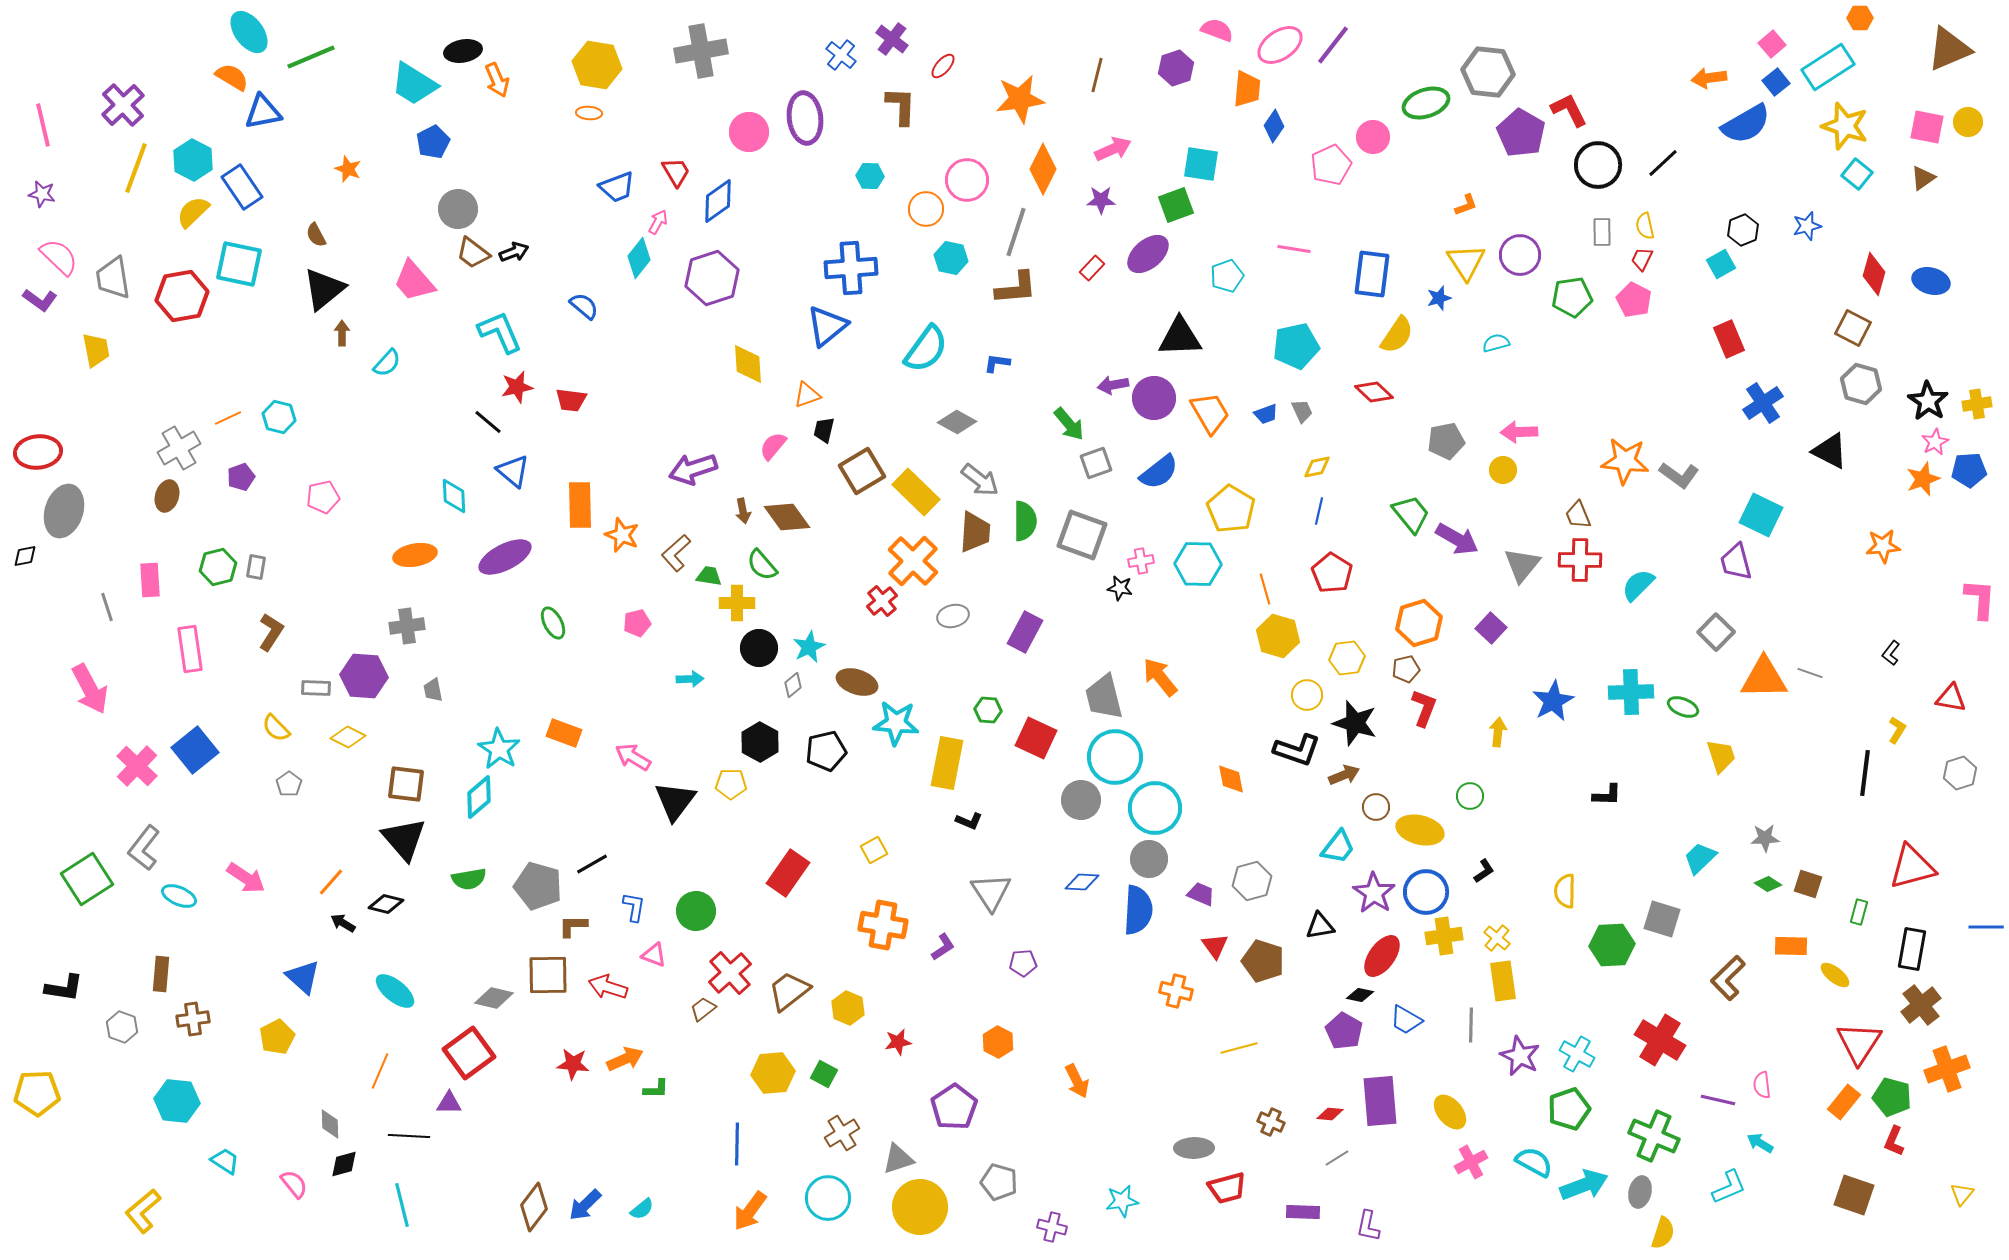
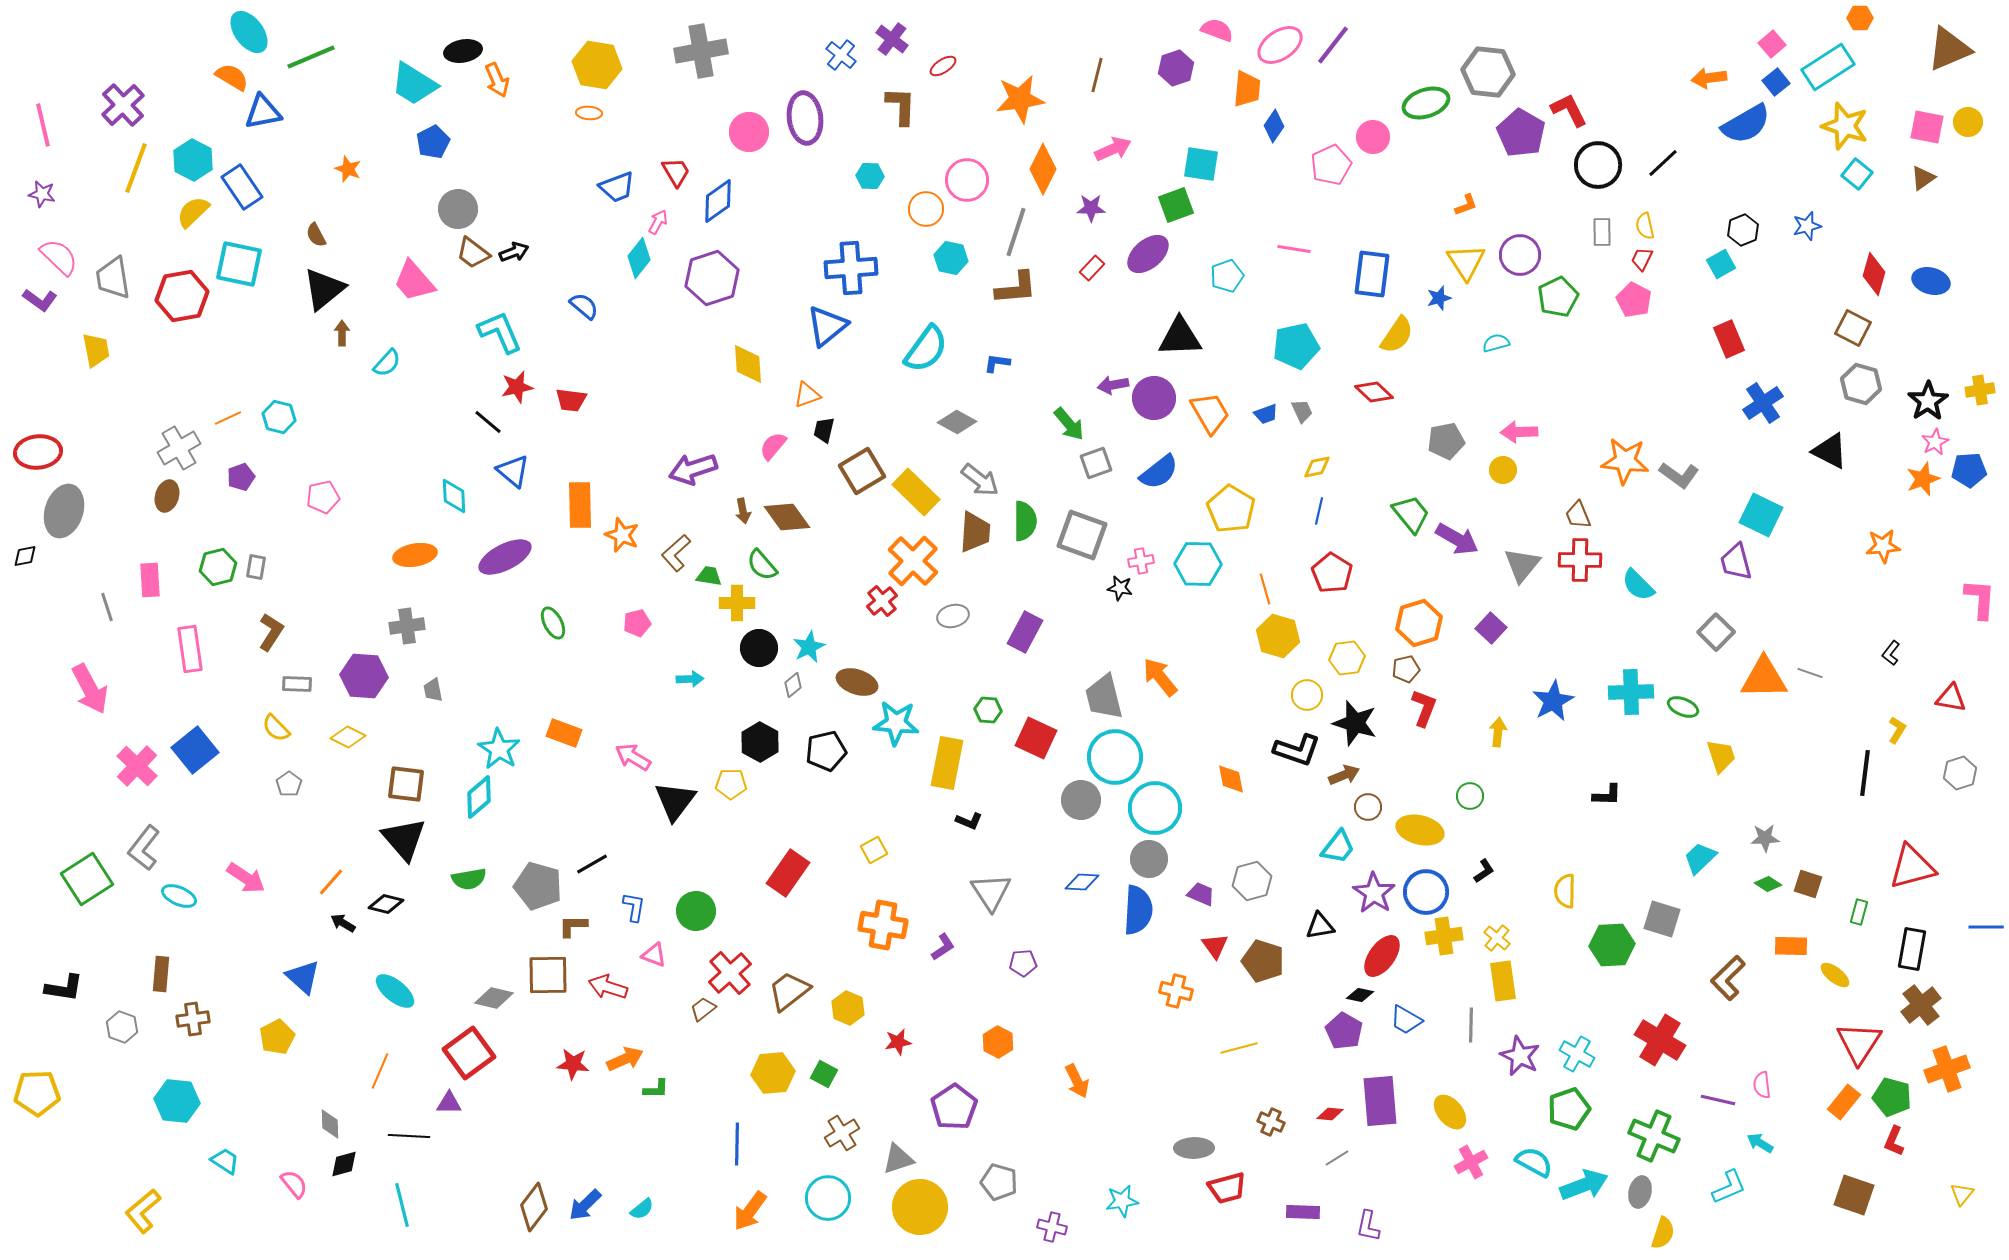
red ellipse at (943, 66): rotated 16 degrees clockwise
purple star at (1101, 200): moved 10 px left, 8 px down
green pentagon at (1572, 297): moved 14 px left; rotated 18 degrees counterclockwise
black star at (1928, 401): rotated 6 degrees clockwise
yellow cross at (1977, 404): moved 3 px right, 14 px up
cyan semicircle at (1638, 585): rotated 90 degrees counterclockwise
gray rectangle at (316, 688): moved 19 px left, 4 px up
brown circle at (1376, 807): moved 8 px left
